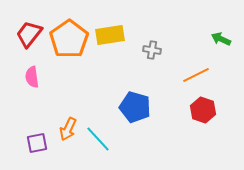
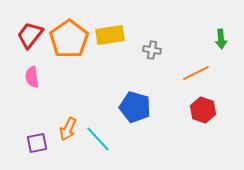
red trapezoid: moved 1 px right, 1 px down
green arrow: rotated 120 degrees counterclockwise
orange line: moved 2 px up
